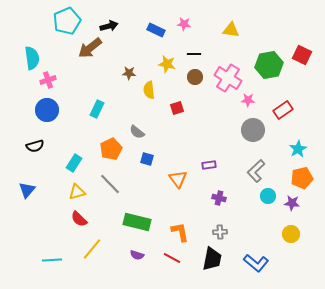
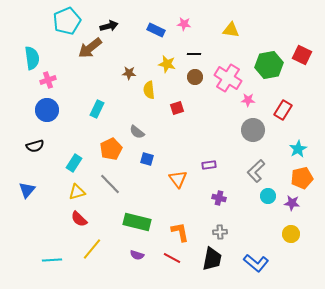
red rectangle at (283, 110): rotated 24 degrees counterclockwise
